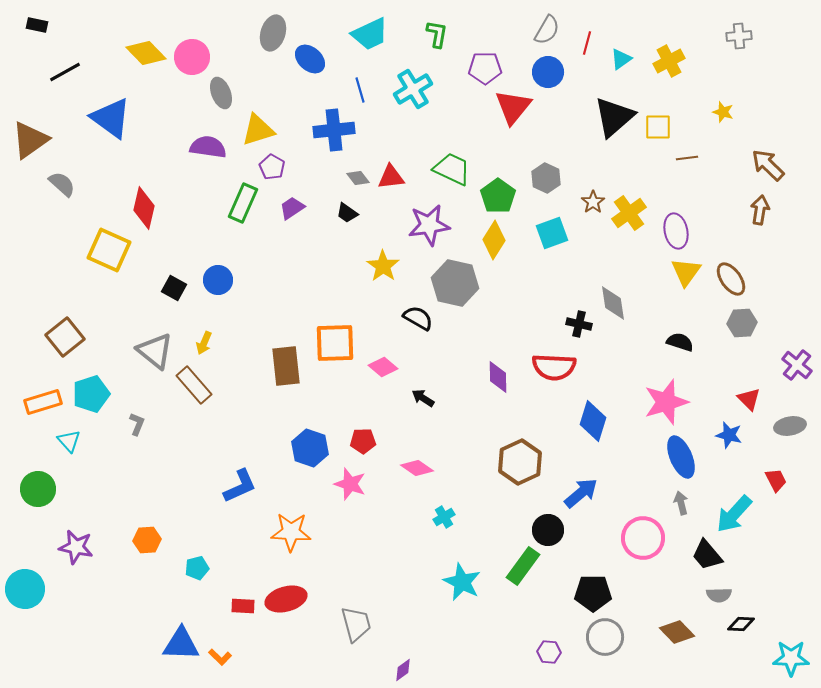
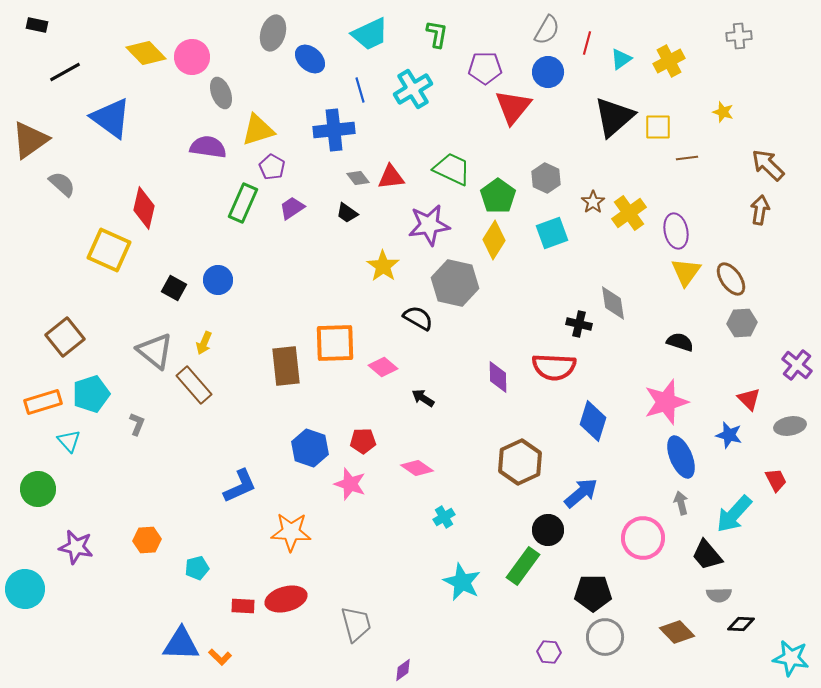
cyan star at (791, 658): rotated 9 degrees clockwise
